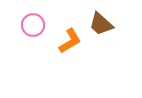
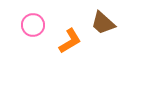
brown trapezoid: moved 2 px right, 1 px up
